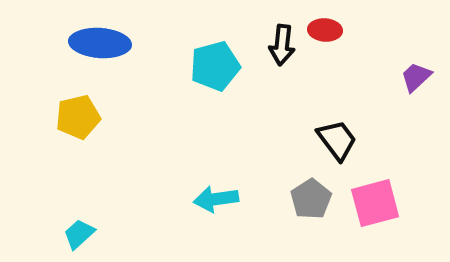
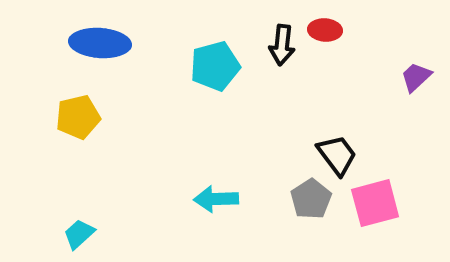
black trapezoid: moved 15 px down
cyan arrow: rotated 6 degrees clockwise
